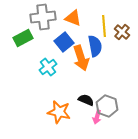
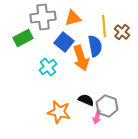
orange triangle: rotated 36 degrees counterclockwise
blue square: rotated 12 degrees counterclockwise
